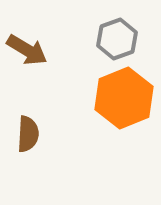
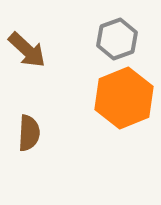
brown arrow: rotated 12 degrees clockwise
brown semicircle: moved 1 px right, 1 px up
